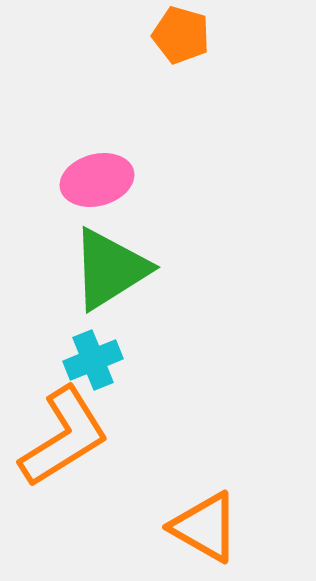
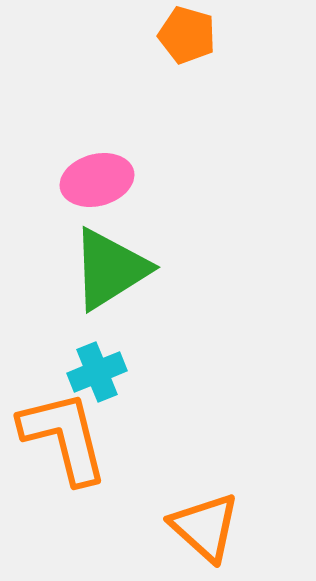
orange pentagon: moved 6 px right
cyan cross: moved 4 px right, 12 px down
orange L-shape: rotated 72 degrees counterclockwise
orange triangle: rotated 12 degrees clockwise
